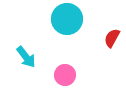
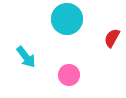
pink circle: moved 4 px right
